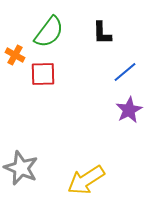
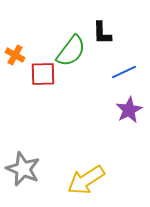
green semicircle: moved 22 px right, 19 px down
blue line: moved 1 px left; rotated 15 degrees clockwise
gray star: moved 2 px right, 1 px down
